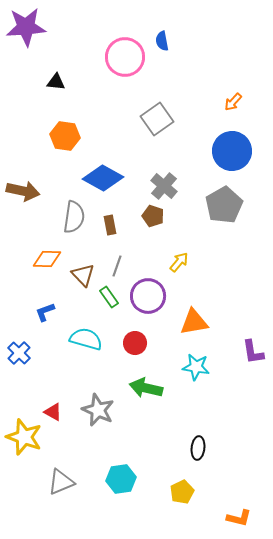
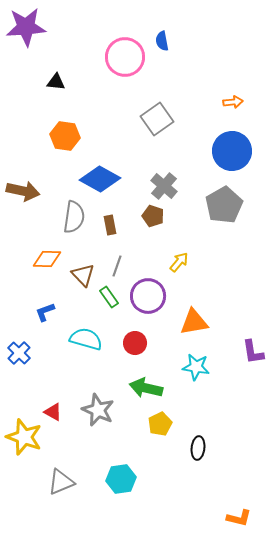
orange arrow: rotated 138 degrees counterclockwise
blue diamond: moved 3 px left, 1 px down
yellow pentagon: moved 22 px left, 68 px up
